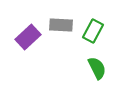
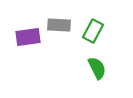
gray rectangle: moved 2 px left
purple rectangle: rotated 35 degrees clockwise
